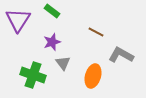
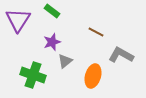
gray triangle: moved 2 px right, 2 px up; rotated 28 degrees clockwise
